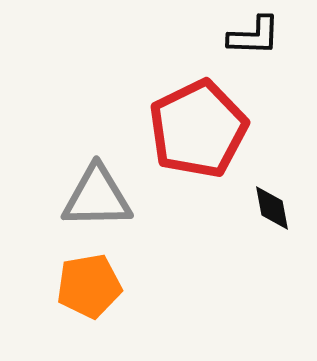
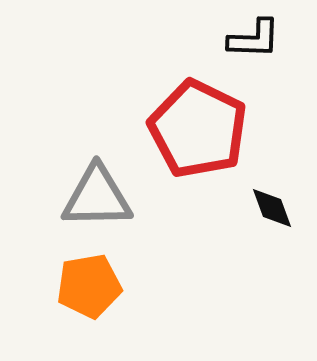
black L-shape: moved 3 px down
red pentagon: rotated 20 degrees counterclockwise
black diamond: rotated 9 degrees counterclockwise
